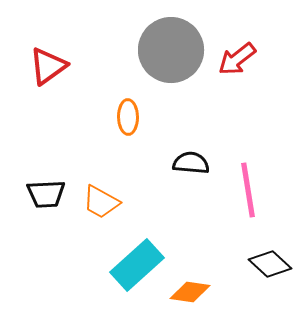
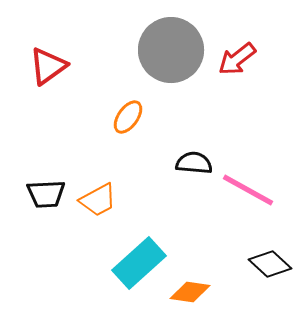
orange ellipse: rotated 36 degrees clockwise
black semicircle: moved 3 px right
pink line: rotated 52 degrees counterclockwise
orange trapezoid: moved 3 px left, 2 px up; rotated 57 degrees counterclockwise
cyan rectangle: moved 2 px right, 2 px up
